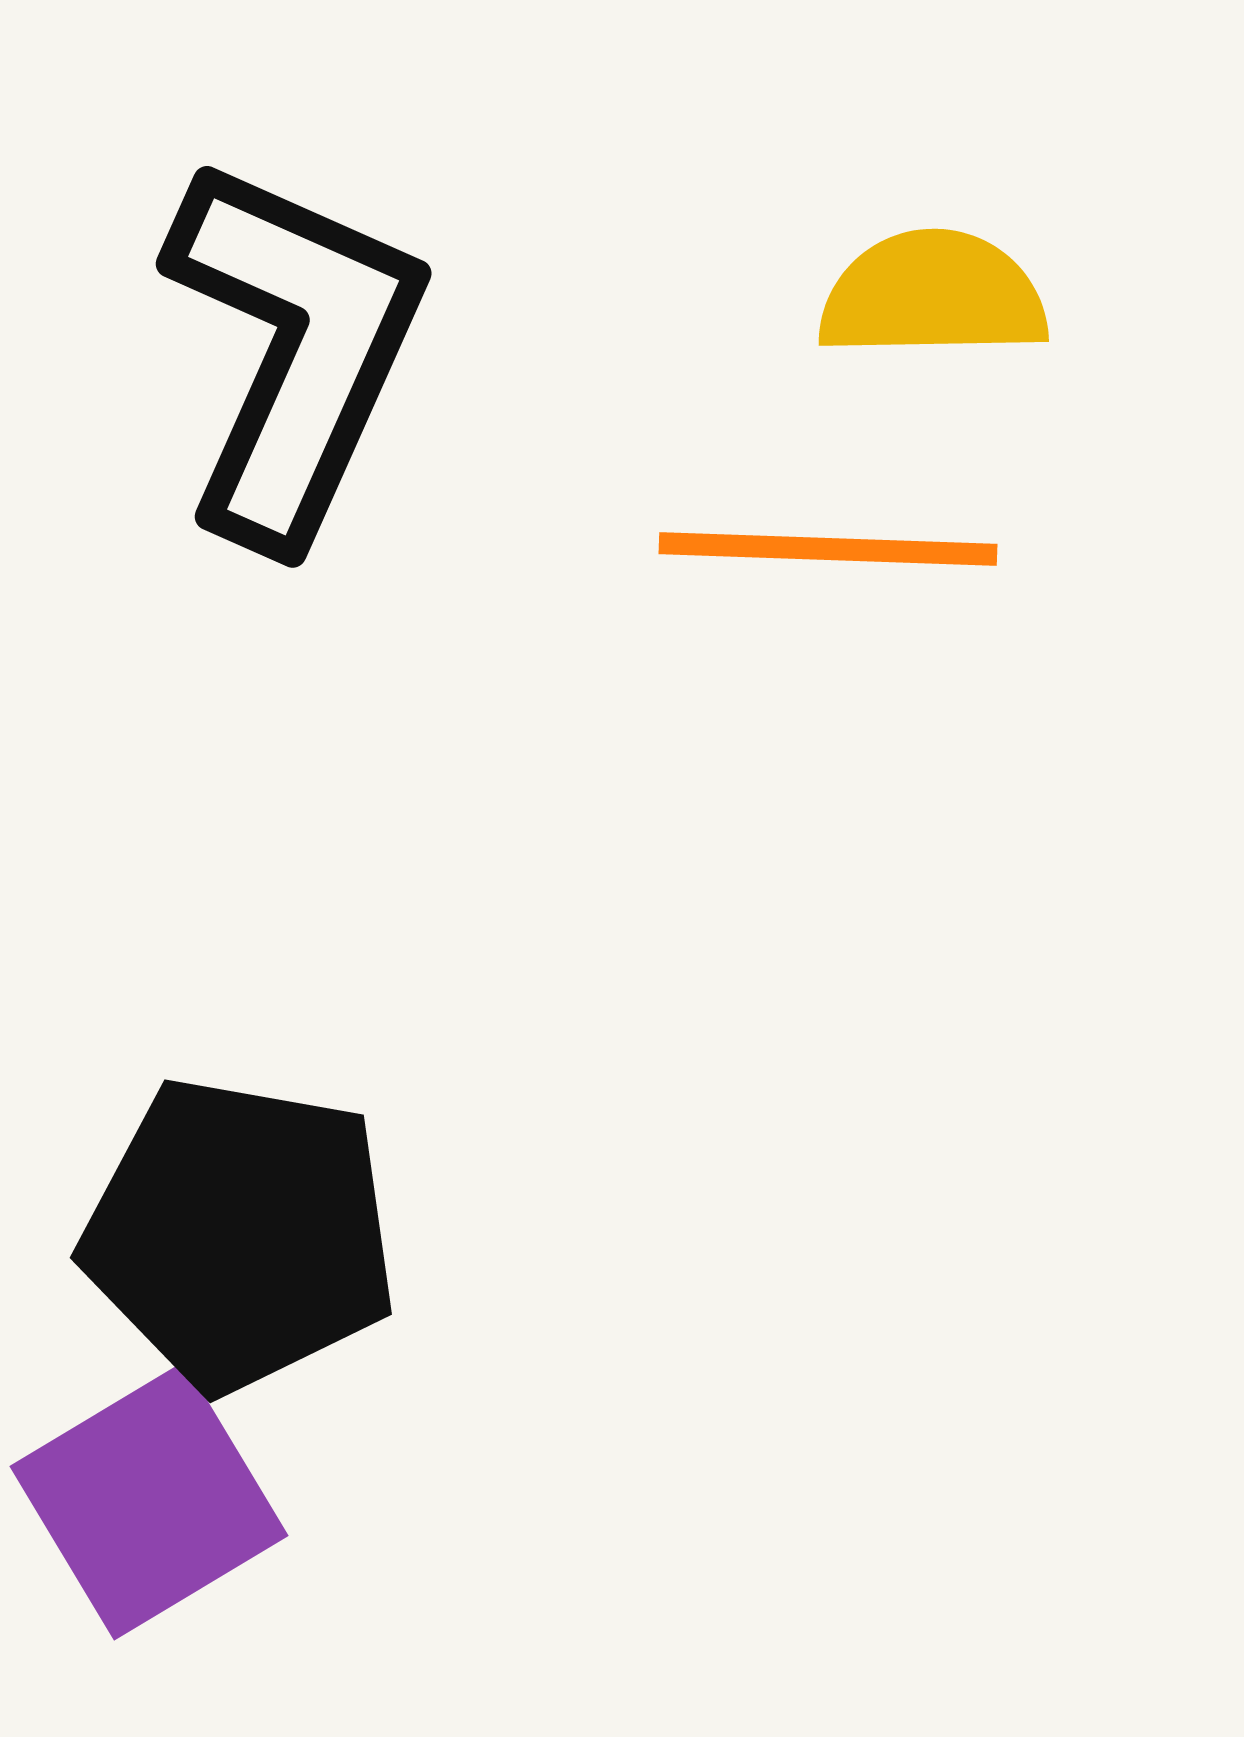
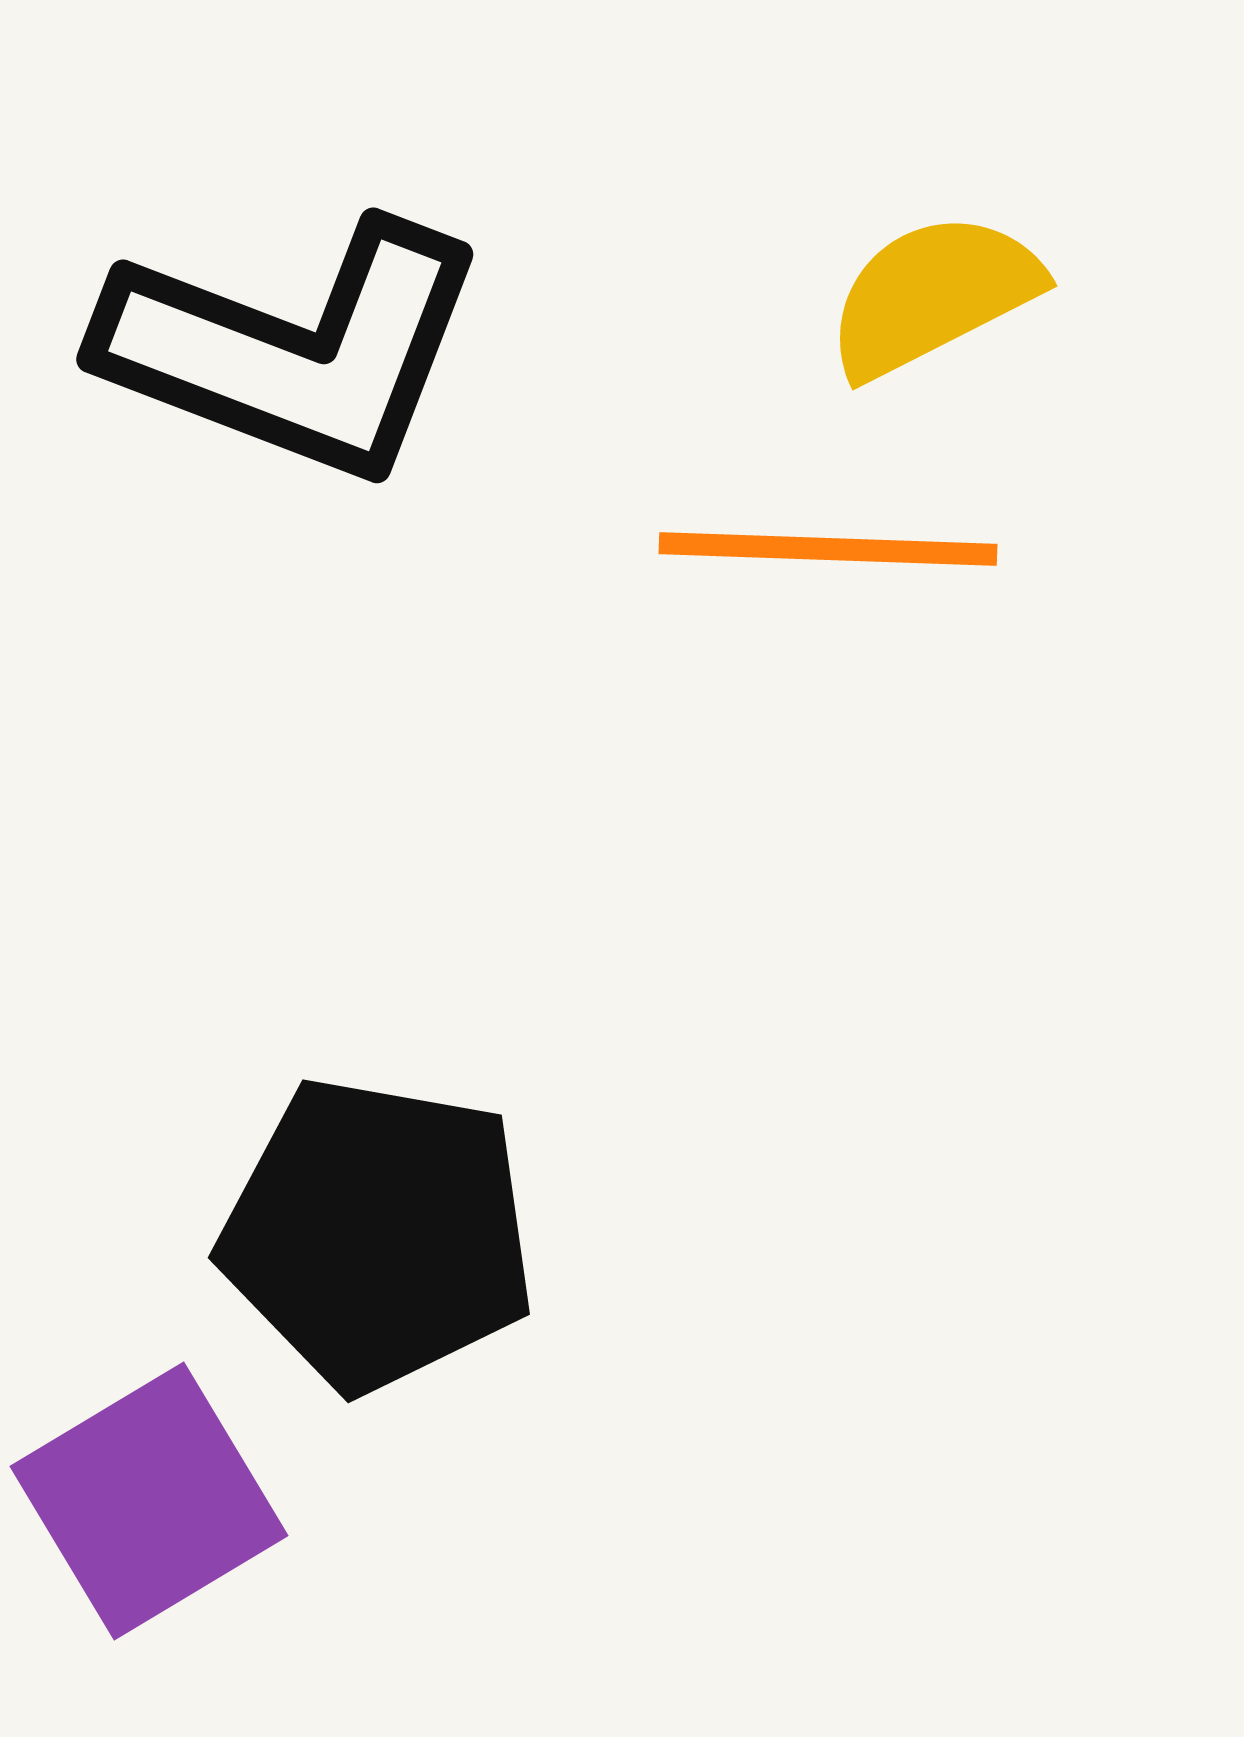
yellow semicircle: rotated 26 degrees counterclockwise
black L-shape: rotated 87 degrees clockwise
black pentagon: moved 138 px right
